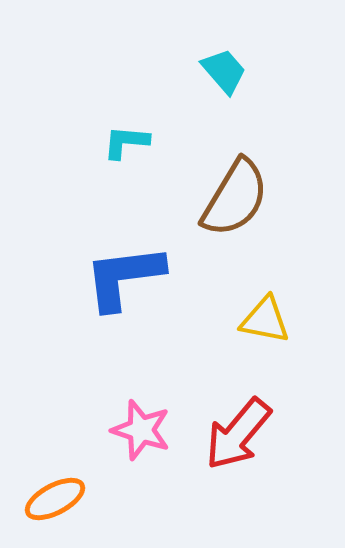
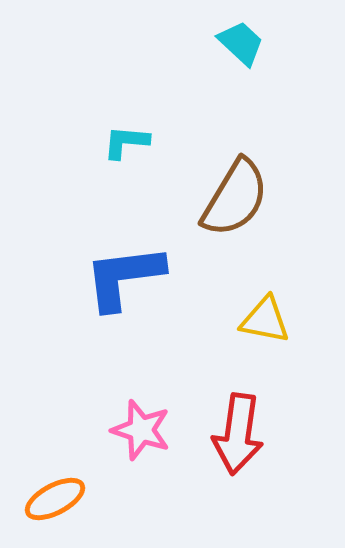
cyan trapezoid: moved 17 px right, 28 px up; rotated 6 degrees counterclockwise
red arrow: rotated 32 degrees counterclockwise
